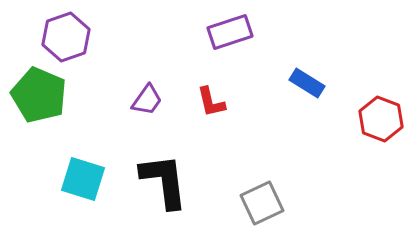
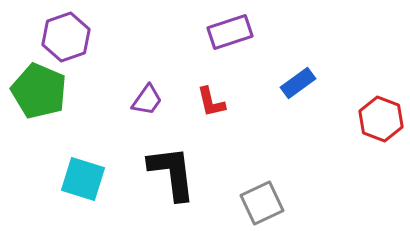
blue rectangle: moved 9 px left; rotated 68 degrees counterclockwise
green pentagon: moved 4 px up
black L-shape: moved 8 px right, 8 px up
